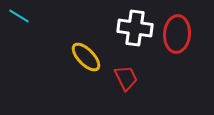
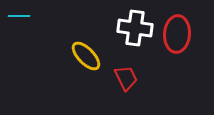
cyan line: rotated 30 degrees counterclockwise
yellow ellipse: moved 1 px up
